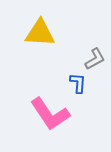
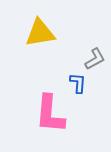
yellow triangle: rotated 12 degrees counterclockwise
pink L-shape: rotated 39 degrees clockwise
